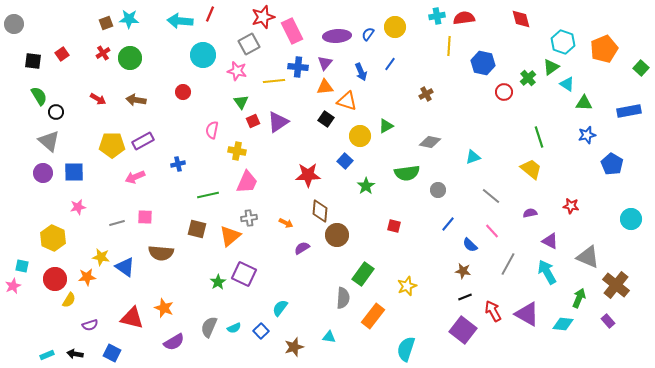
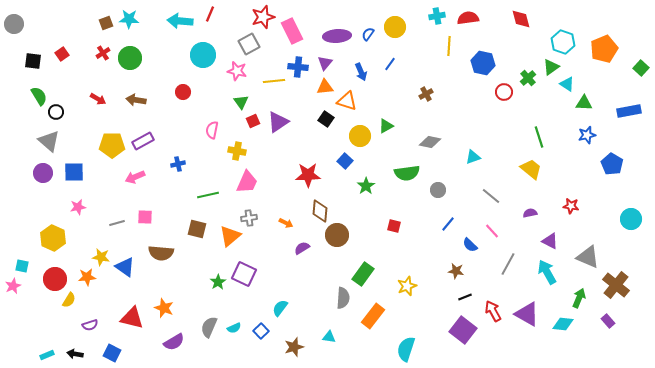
red semicircle at (464, 18): moved 4 px right
brown star at (463, 271): moved 7 px left
